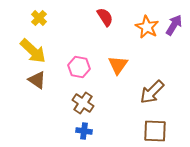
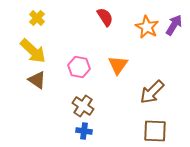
yellow cross: moved 2 px left
brown cross: moved 3 px down
